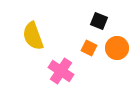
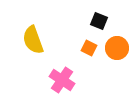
yellow semicircle: moved 4 px down
pink cross: moved 1 px right, 9 px down
